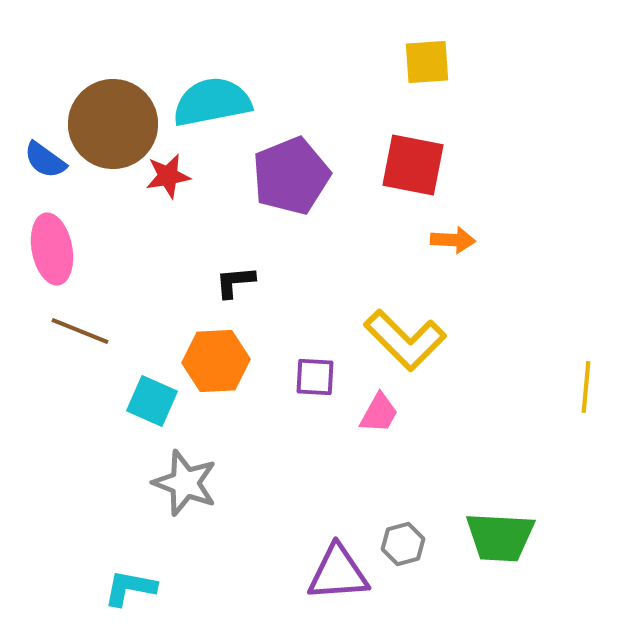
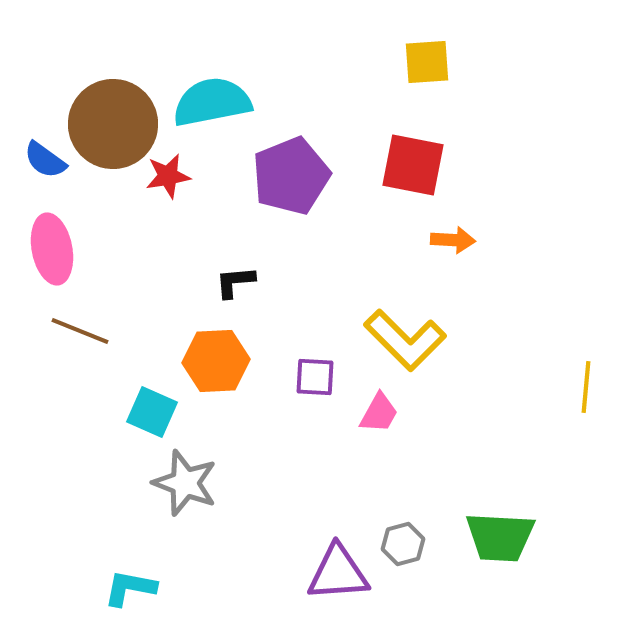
cyan square: moved 11 px down
